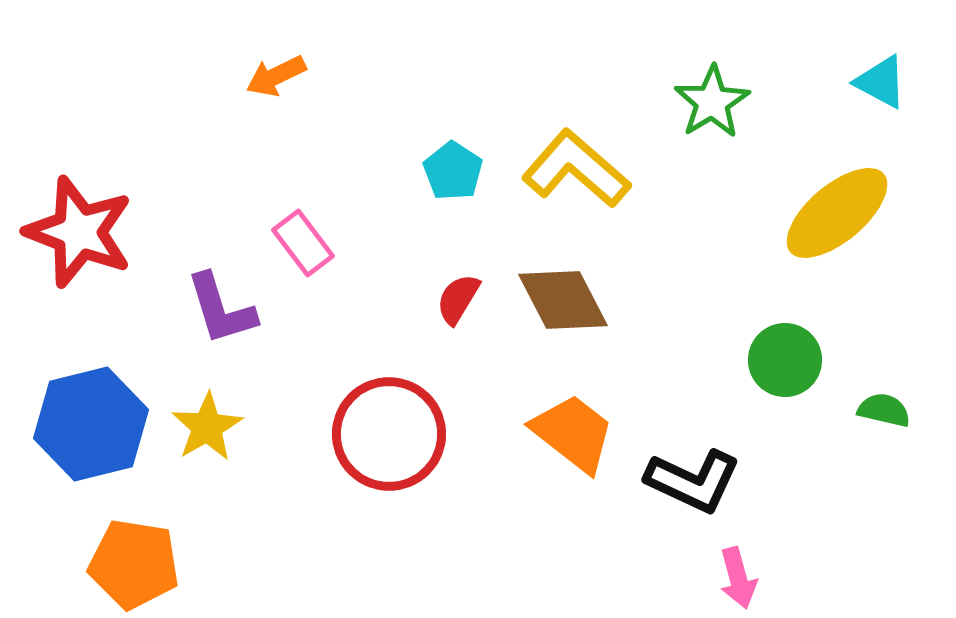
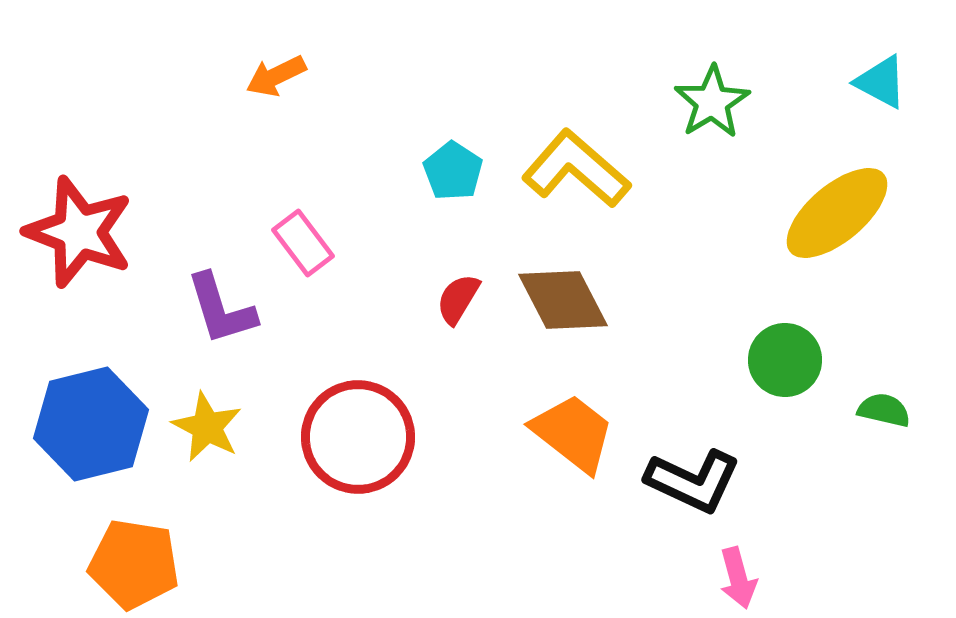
yellow star: rotated 14 degrees counterclockwise
red circle: moved 31 px left, 3 px down
